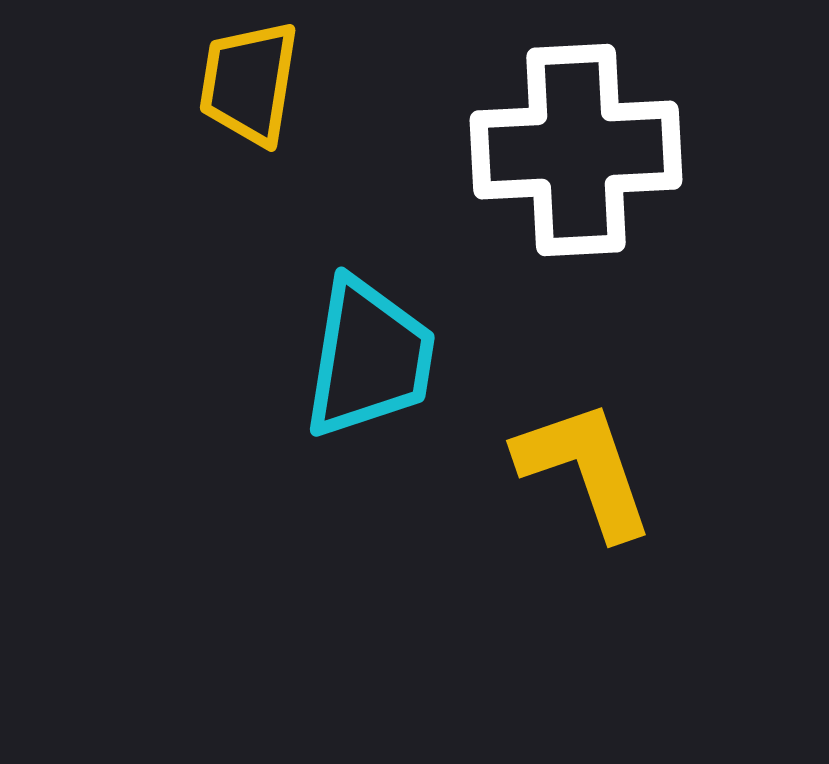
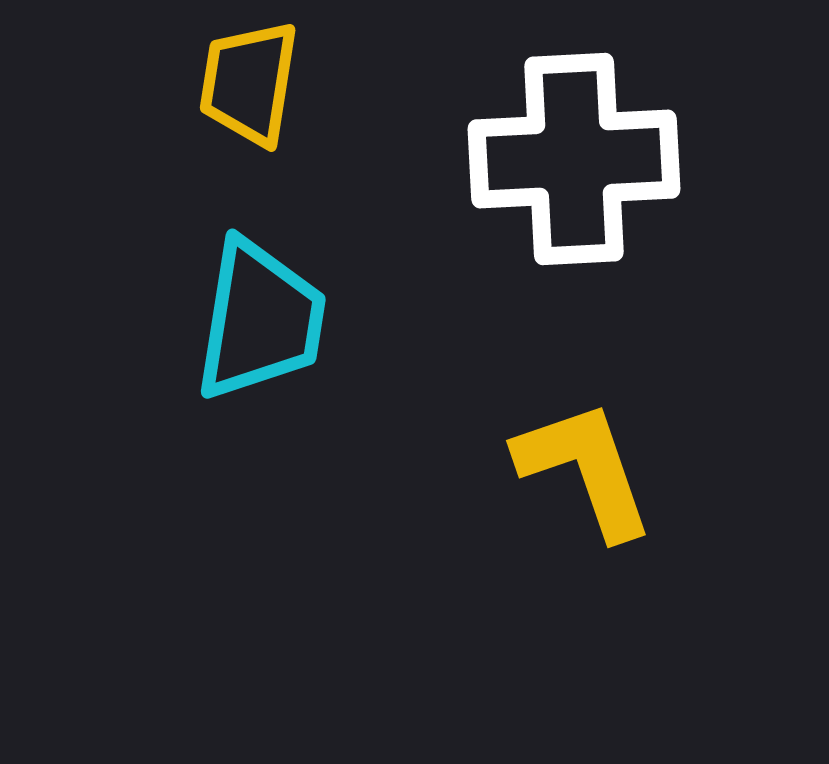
white cross: moved 2 px left, 9 px down
cyan trapezoid: moved 109 px left, 38 px up
